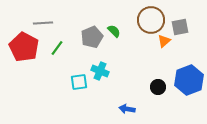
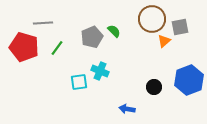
brown circle: moved 1 px right, 1 px up
red pentagon: rotated 12 degrees counterclockwise
black circle: moved 4 px left
